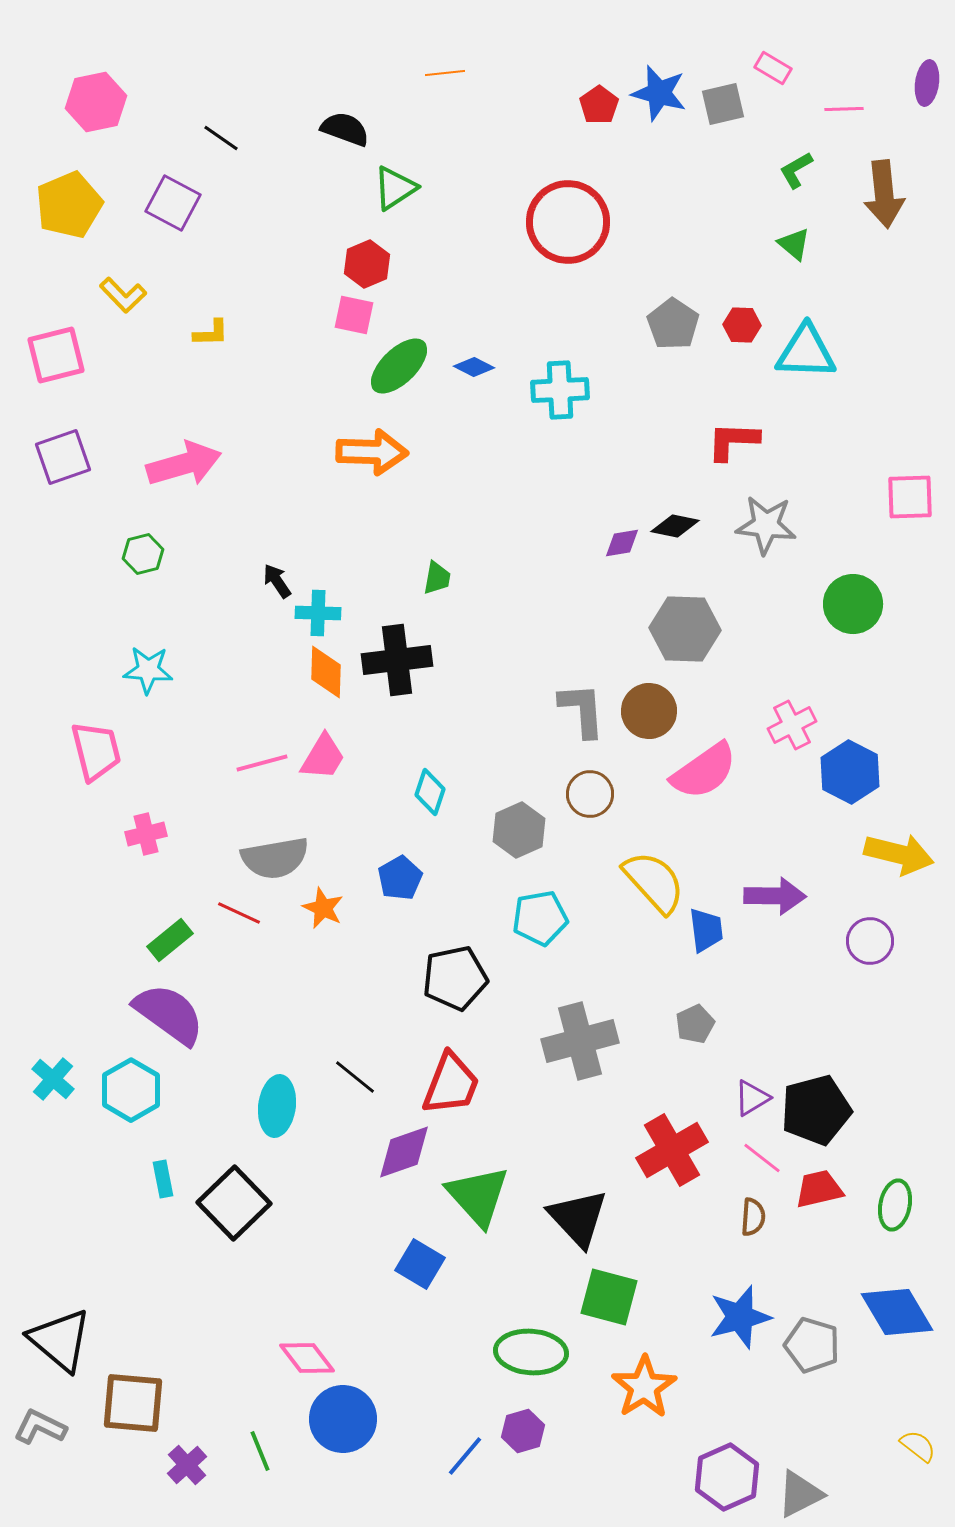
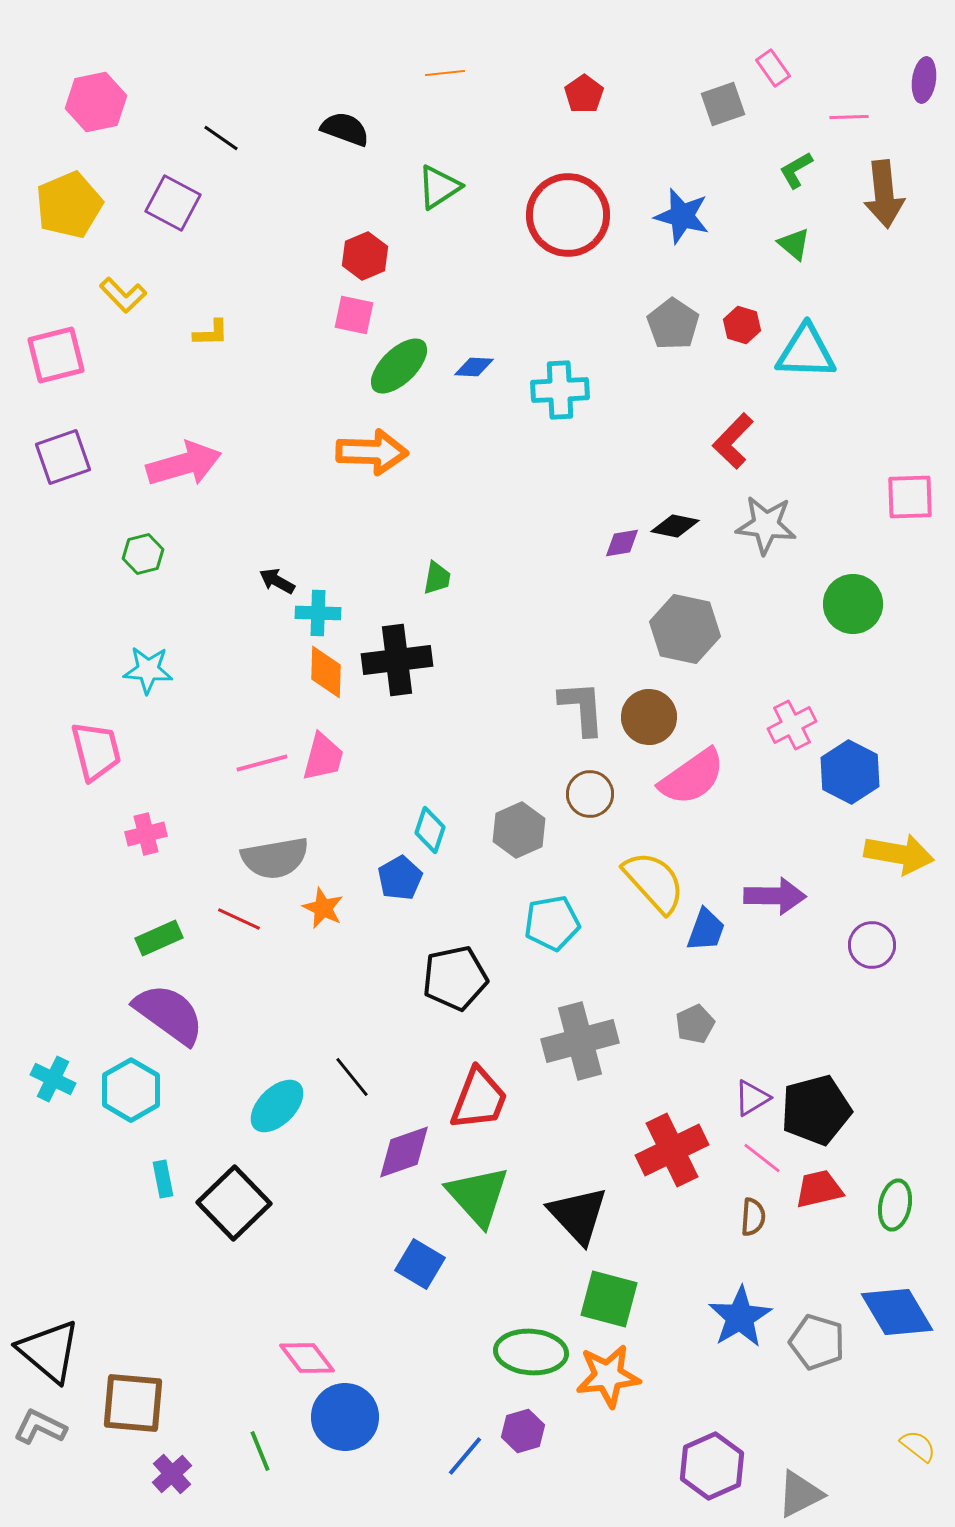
pink rectangle at (773, 68): rotated 24 degrees clockwise
purple ellipse at (927, 83): moved 3 px left, 3 px up
blue star at (659, 93): moved 23 px right, 123 px down
gray square at (723, 104): rotated 6 degrees counterclockwise
red pentagon at (599, 105): moved 15 px left, 11 px up
pink line at (844, 109): moved 5 px right, 8 px down
green triangle at (395, 188): moved 44 px right, 1 px up
red circle at (568, 222): moved 7 px up
red hexagon at (367, 264): moved 2 px left, 8 px up
red hexagon at (742, 325): rotated 15 degrees clockwise
blue diamond at (474, 367): rotated 24 degrees counterclockwise
red L-shape at (733, 441): rotated 48 degrees counterclockwise
black arrow at (277, 581): rotated 27 degrees counterclockwise
gray hexagon at (685, 629): rotated 10 degrees clockwise
gray L-shape at (582, 710): moved 2 px up
brown circle at (649, 711): moved 6 px down
pink trapezoid at (323, 757): rotated 16 degrees counterclockwise
pink semicircle at (704, 771): moved 12 px left, 6 px down
cyan diamond at (430, 792): moved 38 px down
yellow arrow at (899, 854): rotated 4 degrees counterclockwise
red line at (239, 913): moved 6 px down
cyan pentagon at (540, 918): moved 12 px right, 5 px down
blue trapezoid at (706, 930): rotated 27 degrees clockwise
green rectangle at (170, 940): moved 11 px left, 2 px up; rotated 15 degrees clockwise
purple circle at (870, 941): moved 2 px right, 4 px down
black line at (355, 1077): moved 3 px left; rotated 12 degrees clockwise
cyan cross at (53, 1079): rotated 15 degrees counterclockwise
red trapezoid at (451, 1084): moved 28 px right, 15 px down
cyan ellipse at (277, 1106): rotated 38 degrees clockwise
red cross at (672, 1150): rotated 4 degrees clockwise
black triangle at (578, 1218): moved 3 px up
green square at (609, 1297): moved 2 px down
blue star at (740, 1317): rotated 16 degrees counterclockwise
black triangle at (60, 1340): moved 11 px left, 11 px down
gray pentagon at (812, 1345): moved 5 px right, 3 px up
orange star at (644, 1387): moved 36 px left, 11 px up; rotated 26 degrees clockwise
blue circle at (343, 1419): moved 2 px right, 2 px up
purple cross at (187, 1465): moved 15 px left, 9 px down
purple hexagon at (727, 1477): moved 15 px left, 11 px up
